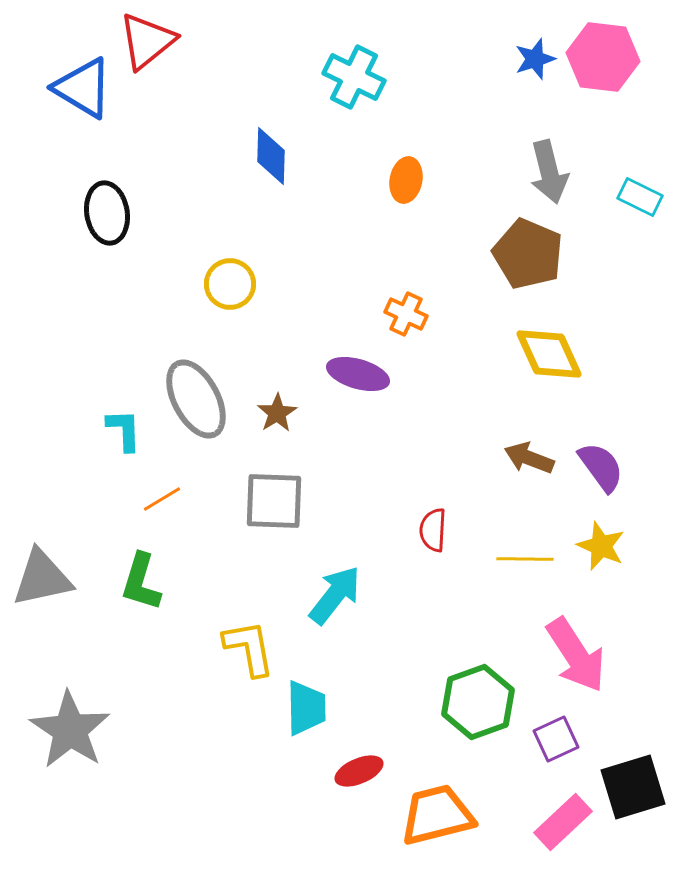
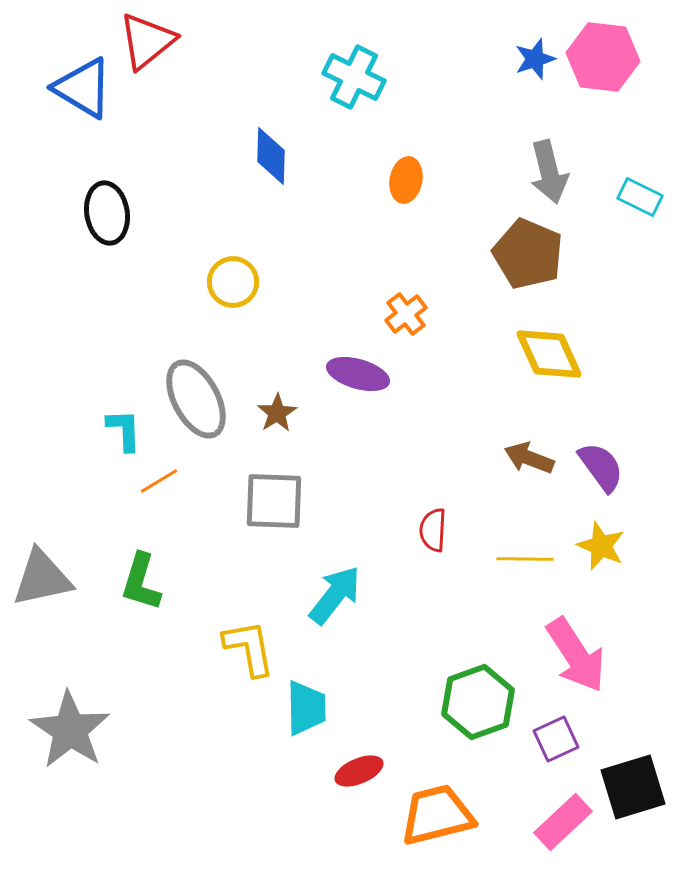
yellow circle: moved 3 px right, 2 px up
orange cross: rotated 27 degrees clockwise
orange line: moved 3 px left, 18 px up
